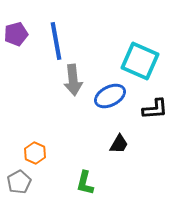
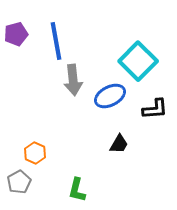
cyan square: moved 2 px left; rotated 21 degrees clockwise
green L-shape: moved 8 px left, 7 px down
